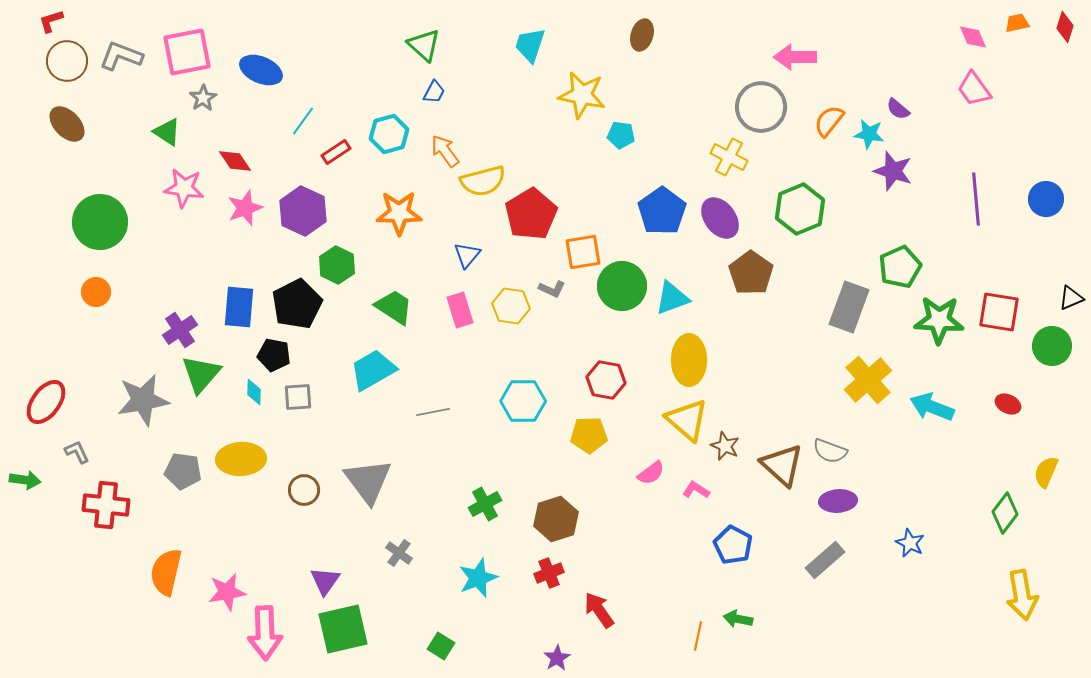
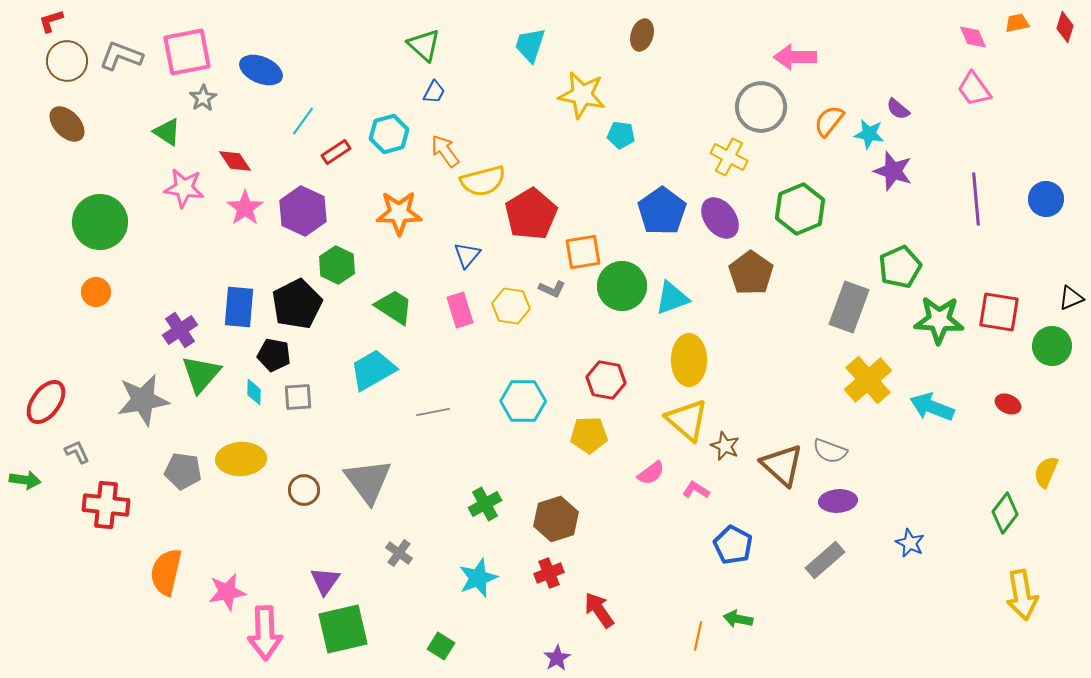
pink star at (245, 208): rotated 15 degrees counterclockwise
